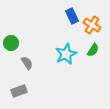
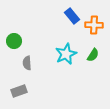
blue rectangle: rotated 14 degrees counterclockwise
orange cross: moved 2 px right; rotated 30 degrees counterclockwise
green circle: moved 3 px right, 2 px up
green semicircle: moved 5 px down
gray semicircle: rotated 152 degrees counterclockwise
